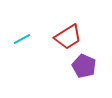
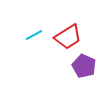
cyan line: moved 12 px right, 4 px up
